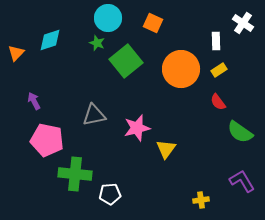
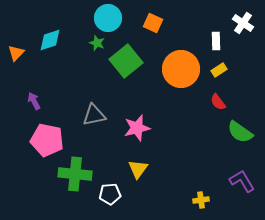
yellow triangle: moved 28 px left, 20 px down
